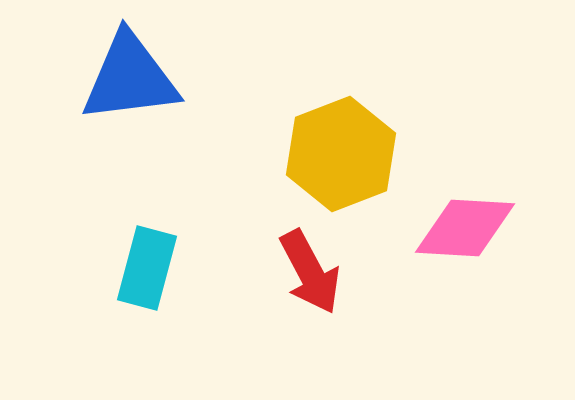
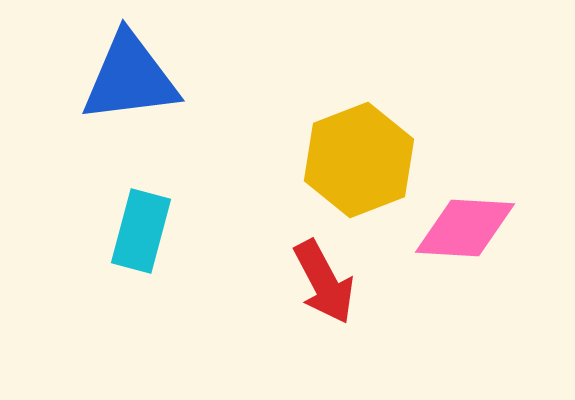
yellow hexagon: moved 18 px right, 6 px down
cyan rectangle: moved 6 px left, 37 px up
red arrow: moved 14 px right, 10 px down
